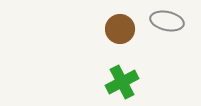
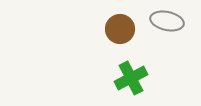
green cross: moved 9 px right, 4 px up
